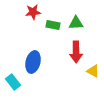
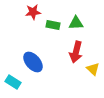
red arrow: rotated 15 degrees clockwise
blue ellipse: rotated 55 degrees counterclockwise
yellow triangle: moved 2 px up; rotated 16 degrees clockwise
cyan rectangle: rotated 21 degrees counterclockwise
